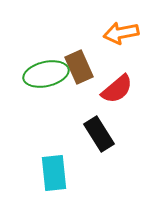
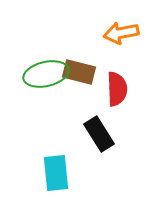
brown rectangle: moved 5 px down; rotated 52 degrees counterclockwise
red semicircle: rotated 52 degrees counterclockwise
cyan rectangle: moved 2 px right
